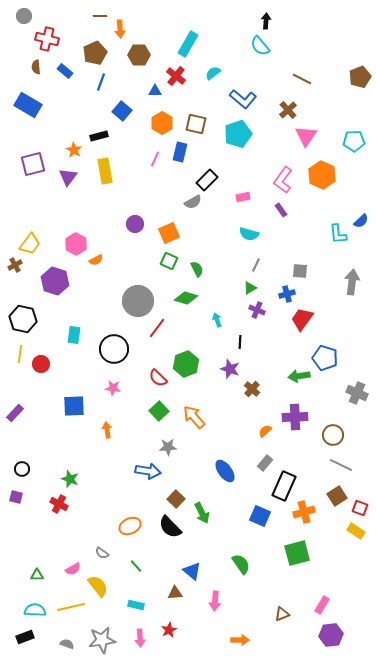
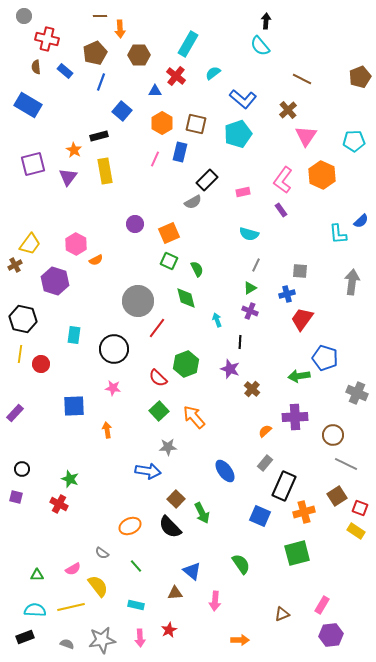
pink rectangle at (243, 197): moved 5 px up
green diamond at (186, 298): rotated 60 degrees clockwise
purple cross at (257, 310): moved 7 px left, 1 px down
gray line at (341, 465): moved 5 px right, 1 px up
